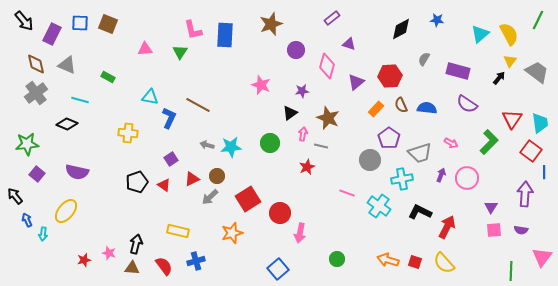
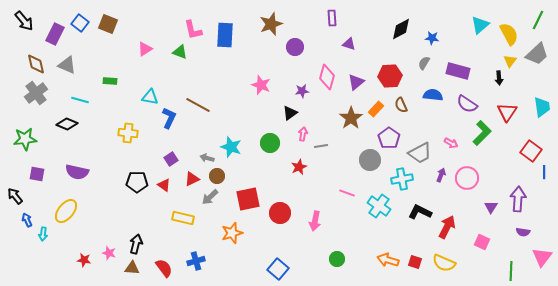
purple rectangle at (332, 18): rotated 56 degrees counterclockwise
blue star at (437, 20): moved 5 px left, 18 px down
blue square at (80, 23): rotated 36 degrees clockwise
purple rectangle at (52, 34): moved 3 px right
cyan triangle at (480, 34): moved 9 px up
pink triangle at (145, 49): rotated 28 degrees counterclockwise
purple circle at (296, 50): moved 1 px left, 3 px up
green triangle at (180, 52): rotated 42 degrees counterclockwise
gray semicircle at (424, 59): moved 4 px down
pink diamond at (327, 66): moved 11 px down
gray trapezoid at (537, 72): moved 18 px up; rotated 100 degrees clockwise
green rectangle at (108, 77): moved 2 px right, 4 px down; rotated 24 degrees counterclockwise
black arrow at (499, 78): rotated 136 degrees clockwise
blue semicircle at (427, 108): moved 6 px right, 13 px up
brown star at (328, 118): moved 23 px right; rotated 15 degrees clockwise
red triangle at (512, 119): moved 5 px left, 7 px up
cyan trapezoid at (540, 123): moved 2 px right, 16 px up
green L-shape at (489, 142): moved 7 px left, 9 px up
green star at (27, 144): moved 2 px left, 5 px up
gray arrow at (207, 145): moved 13 px down
gray line at (321, 146): rotated 24 degrees counterclockwise
cyan star at (231, 147): rotated 25 degrees clockwise
gray trapezoid at (420, 153): rotated 10 degrees counterclockwise
red star at (307, 167): moved 8 px left
purple square at (37, 174): rotated 28 degrees counterclockwise
black pentagon at (137, 182): rotated 20 degrees clockwise
purple arrow at (525, 194): moved 7 px left, 5 px down
red square at (248, 199): rotated 20 degrees clockwise
pink square at (494, 230): moved 12 px left, 12 px down; rotated 28 degrees clockwise
purple semicircle at (521, 230): moved 2 px right, 2 px down
yellow rectangle at (178, 231): moved 5 px right, 13 px up
pink arrow at (300, 233): moved 15 px right, 12 px up
red star at (84, 260): rotated 24 degrees clockwise
yellow semicircle at (444, 263): rotated 25 degrees counterclockwise
red semicircle at (164, 266): moved 2 px down
blue square at (278, 269): rotated 10 degrees counterclockwise
